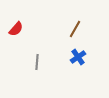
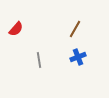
blue cross: rotated 14 degrees clockwise
gray line: moved 2 px right, 2 px up; rotated 14 degrees counterclockwise
